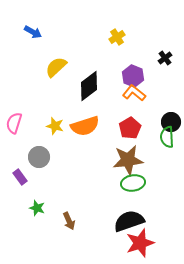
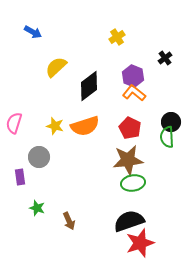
red pentagon: rotated 15 degrees counterclockwise
purple rectangle: rotated 28 degrees clockwise
